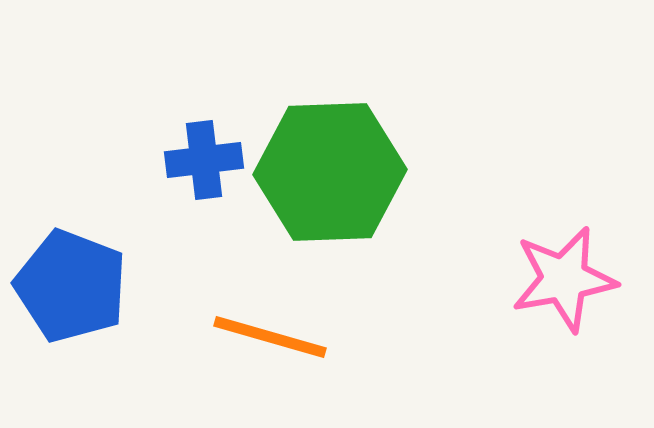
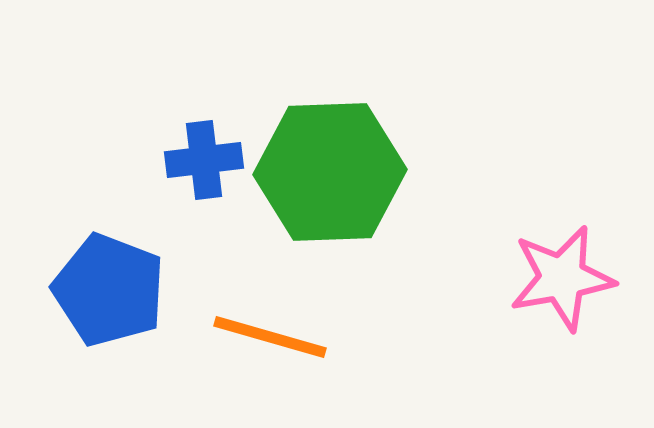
pink star: moved 2 px left, 1 px up
blue pentagon: moved 38 px right, 4 px down
